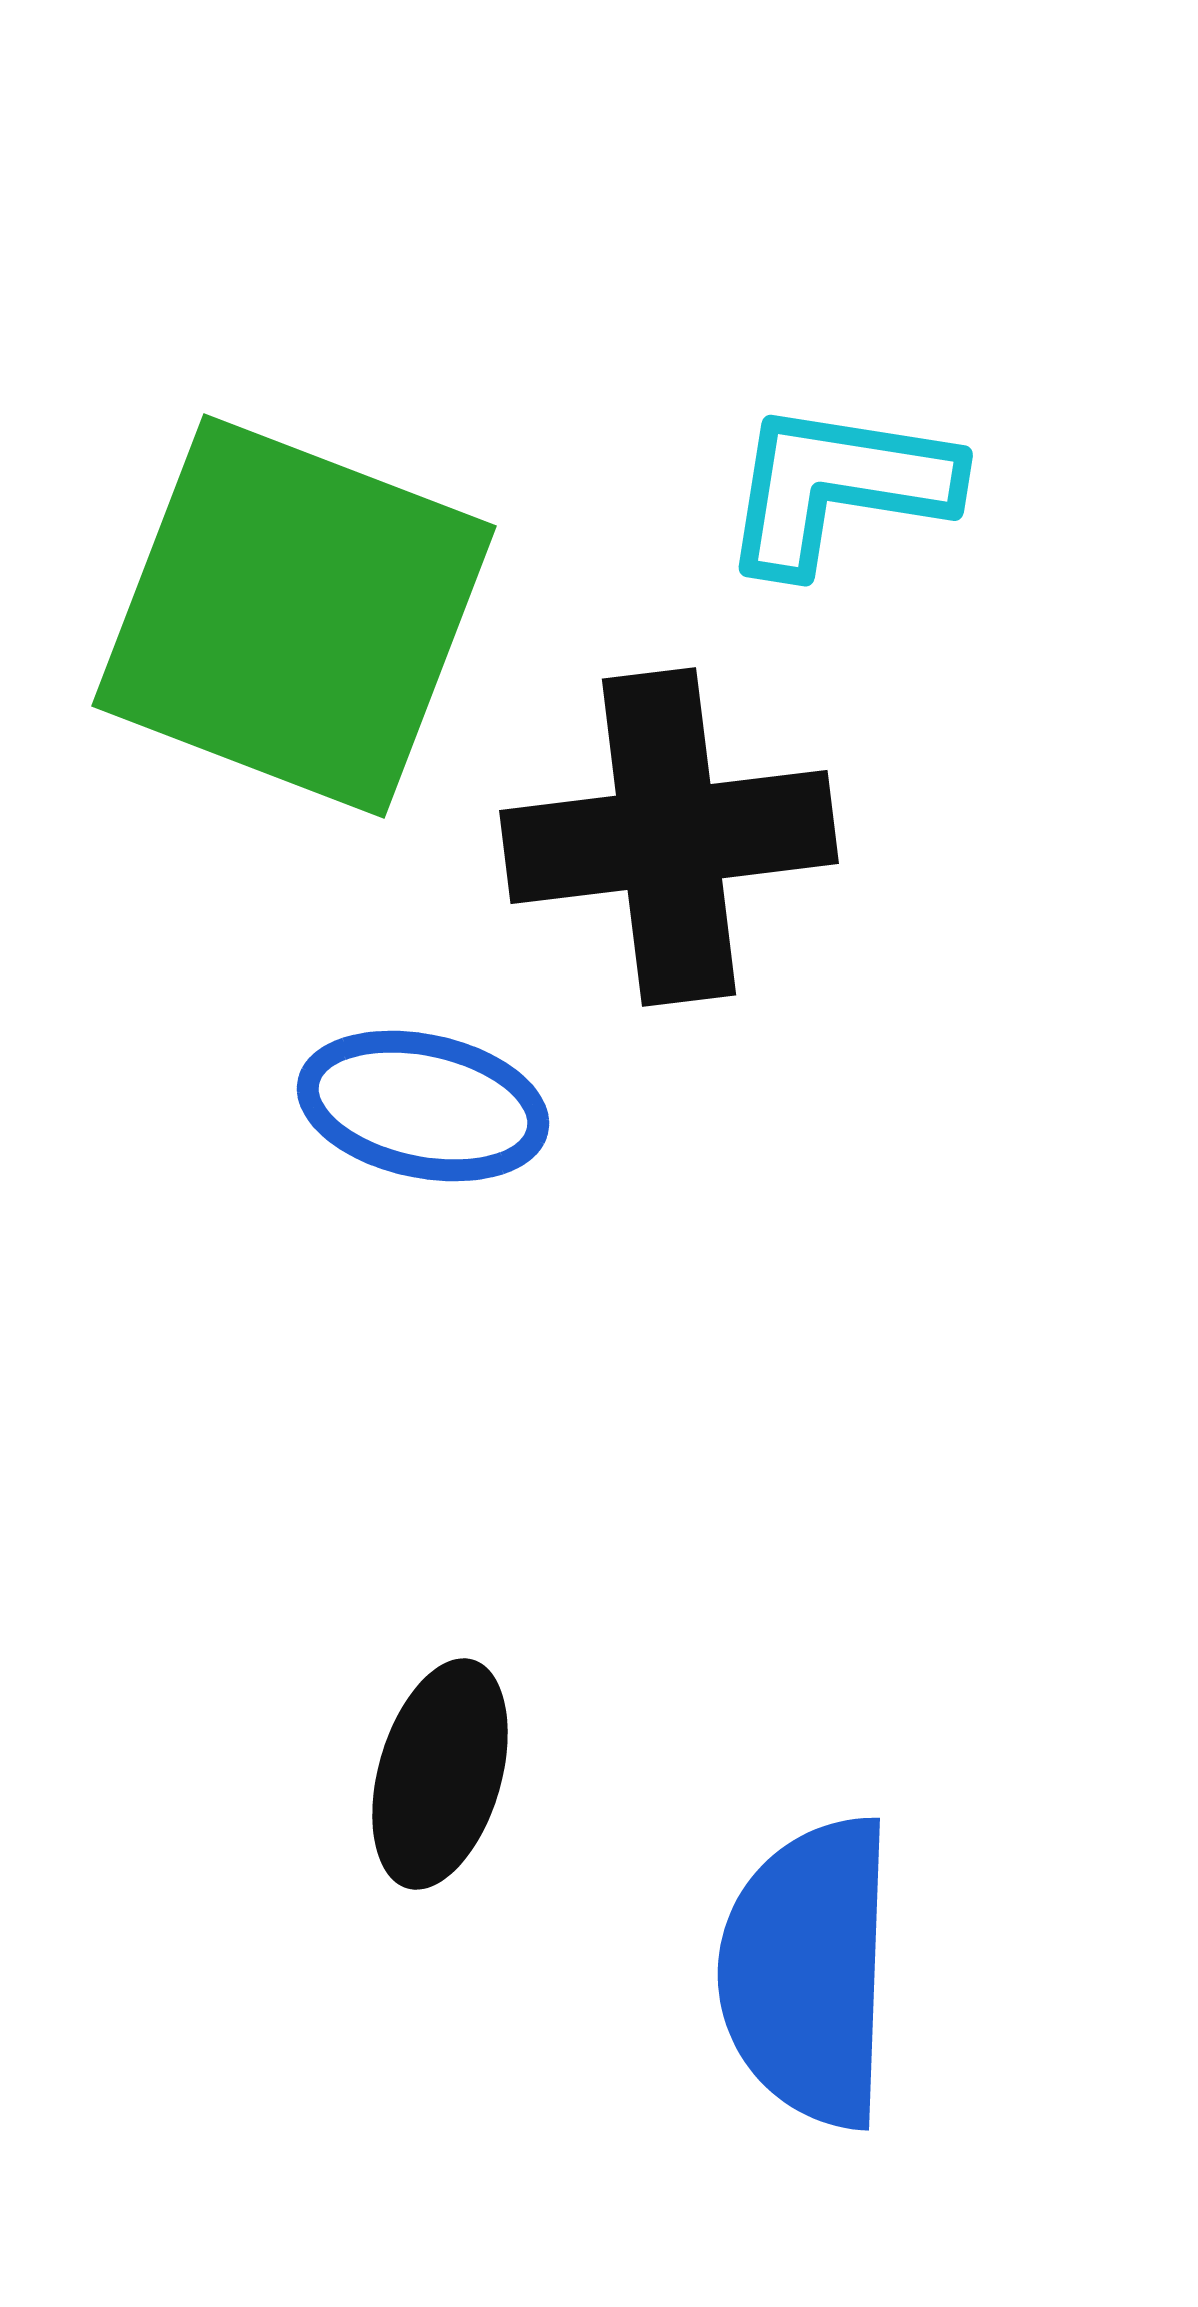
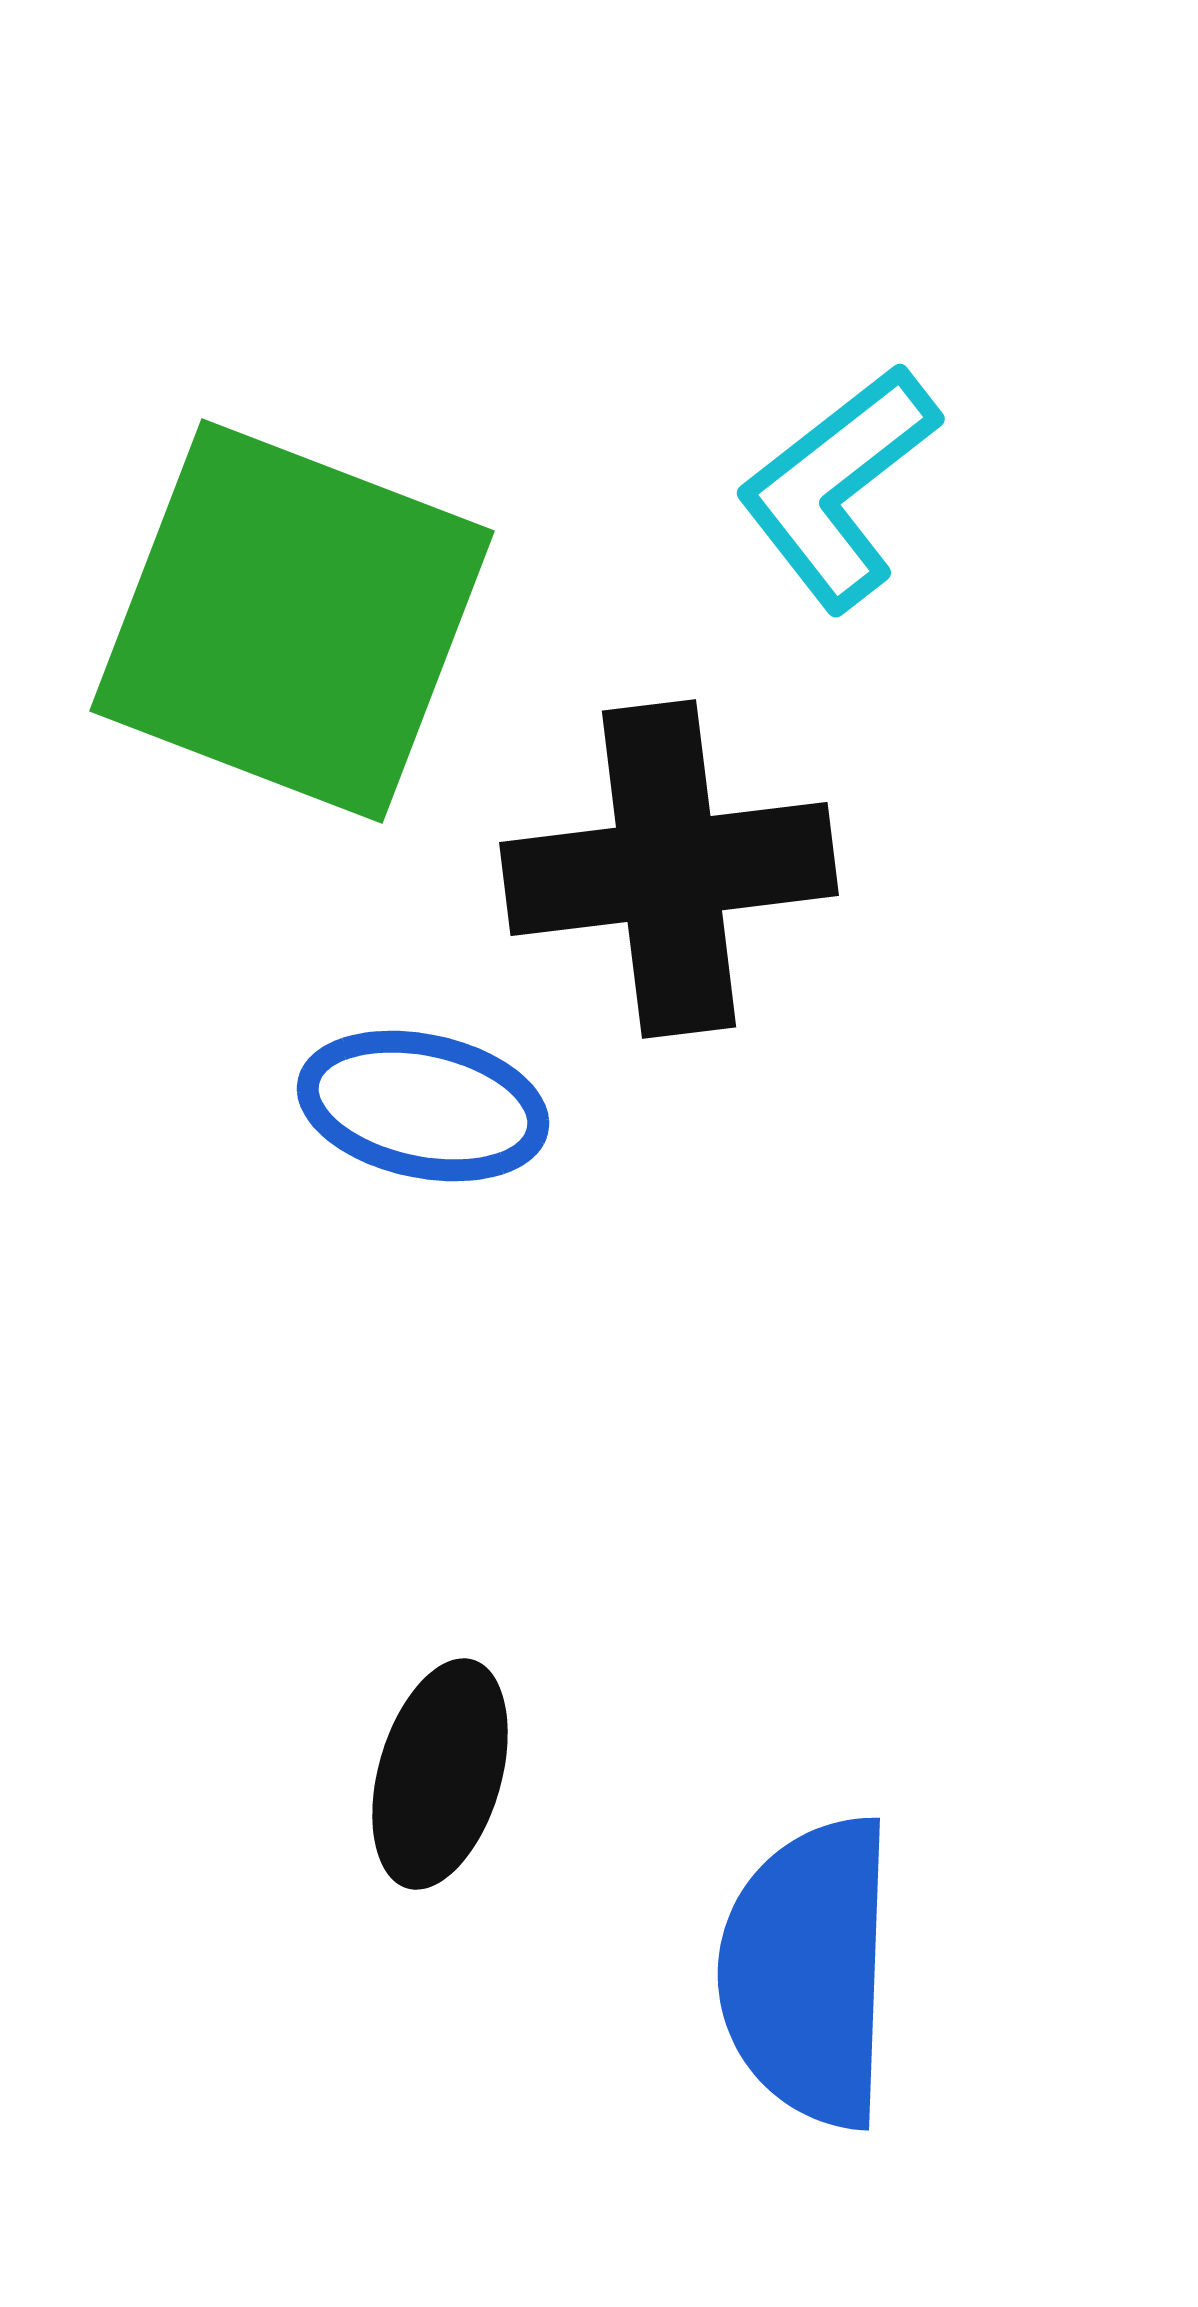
cyan L-shape: rotated 47 degrees counterclockwise
green square: moved 2 px left, 5 px down
black cross: moved 32 px down
